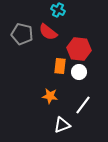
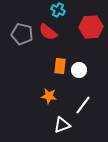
red hexagon: moved 12 px right, 22 px up; rotated 10 degrees counterclockwise
white circle: moved 2 px up
orange star: moved 1 px left
